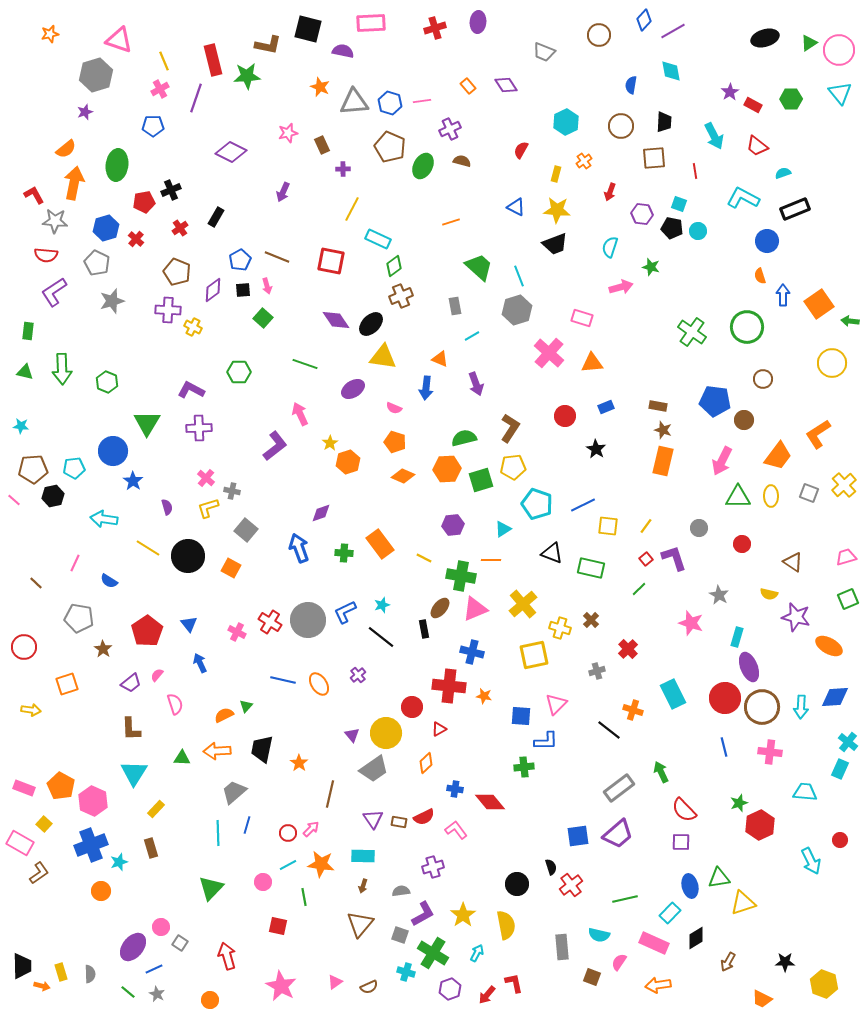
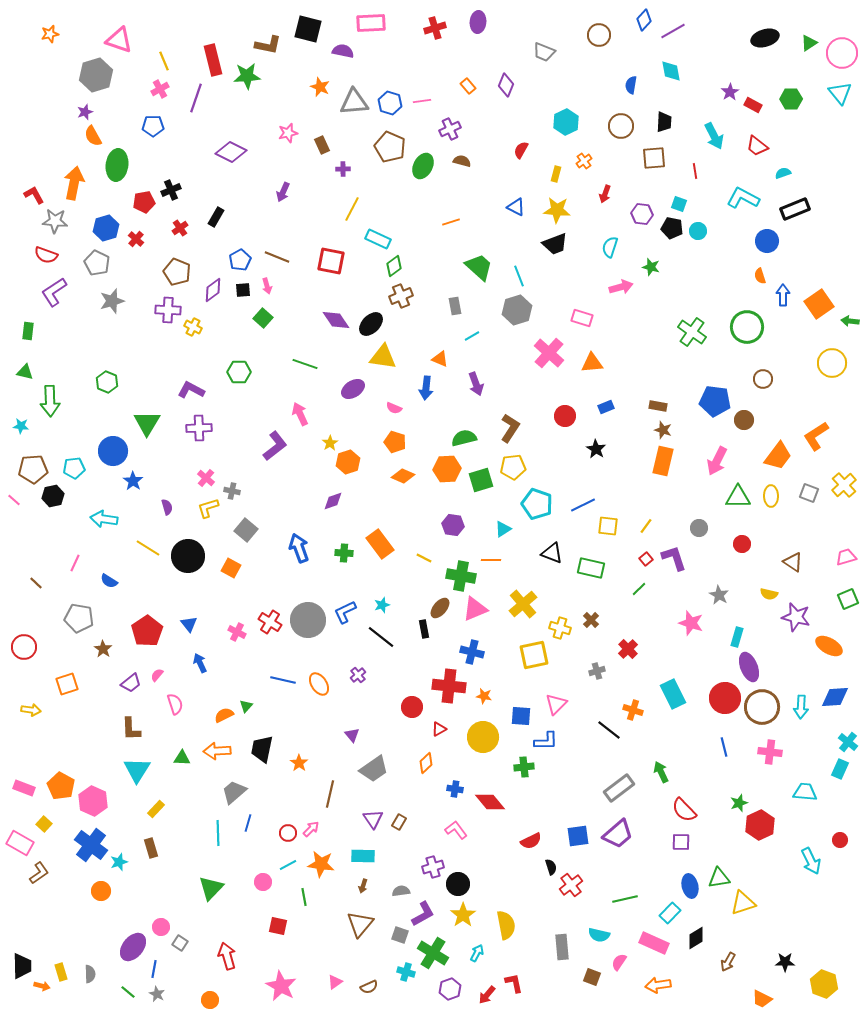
pink circle at (839, 50): moved 3 px right, 3 px down
purple diamond at (506, 85): rotated 55 degrees clockwise
orange semicircle at (66, 149): moved 27 px right, 13 px up; rotated 100 degrees clockwise
red arrow at (610, 192): moved 5 px left, 2 px down
red semicircle at (46, 255): rotated 15 degrees clockwise
green arrow at (62, 369): moved 12 px left, 32 px down
orange L-shape at (818, 434): moved 2 px left, 2 px down
pink arrow at (722, 461): moved 5 px left
purple diamond at (321, 513): moved 12 px right, 12 px up
purple hexagon at (453, 525): rotated 15 degrees clockwise
yellow circle at (386, 733): moved 97 px right, 4 px down
cyan triangle at (134, 773): moved 3 px right, 3 px up
red semicircle at (424, 817): moved 107 px right, 24 px down
brown rectangle at (399, 822): rotated 70 degrees counterclockwise
blue line at (247, 825): moved 1 px right, 2 px up
blue cross at (91, 845): rotated 32 degrees counterclockwise
black circle at (517, 884): moved 59 px left
blue line at (154, 969): rotated 54 degrees counterclockwise
